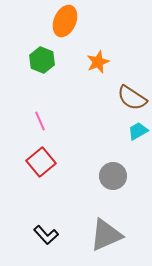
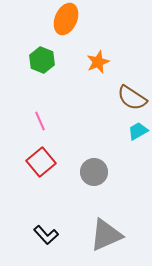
orange ellipse: moved 1 px right, 2 px up
gray circle: moved 19 px left, 4 px up
